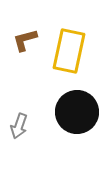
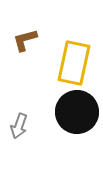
yellow rectangle: moved 5 px right, 12 px down
